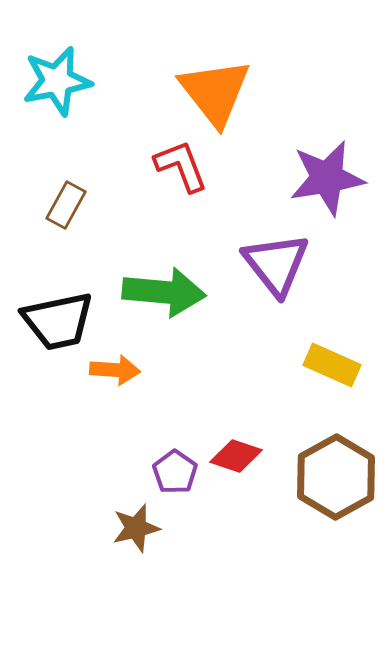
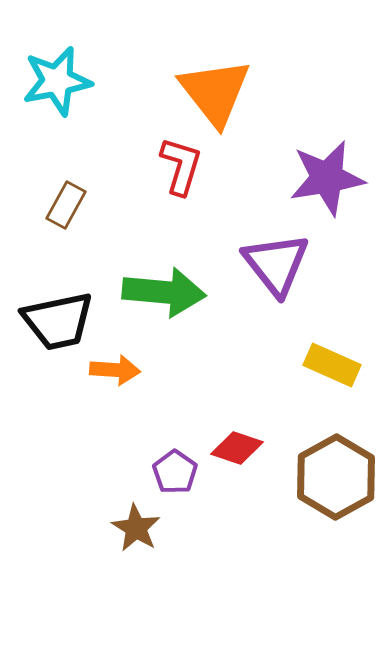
red L-shape: rotated 38 degrees clockwise
red diamond: moved 1 px right, 8 px up
brown star: rotated 27 degrees counterclockwise
